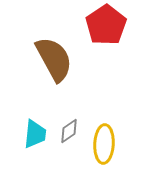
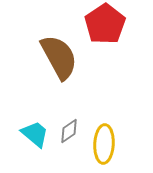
red pentagon: moved 1 px left, 1 px up
brown semicircle: moved 5 px right, 2 px up
cyan trapezoid: rotated 56 degrees counterclockwise
